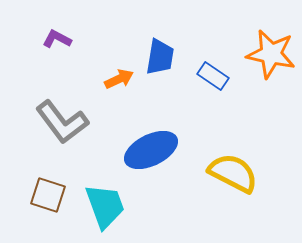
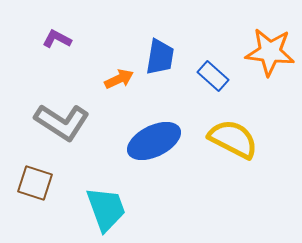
orange star: moved 1 px left, 2 px up; rotated 6 degrees counterclockwise
blue rectangle: rotated 8 degrees clockwise
gray L-shape: rotated 20 degrees counterclockwise
blue ellipse: moved 3 px right, 9 px up
yellow semicircle: moved 34 px up
brown square: moved 13 px left, 12 px up
cyan trapezoid: moved 1 px right, 3 px down
